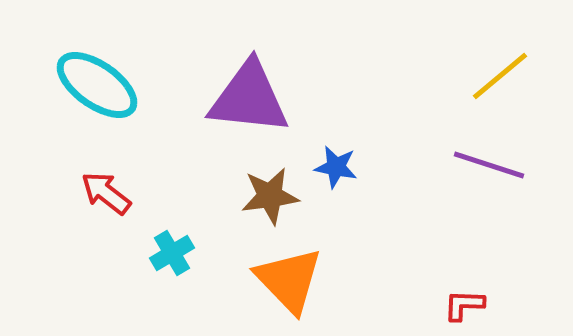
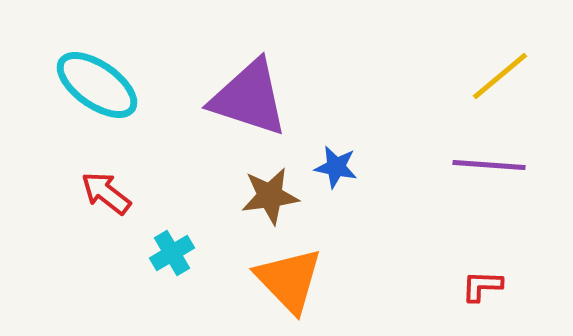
purple triangle: rotated 12 degrees clockwise
purple line: rotated 14 degrees counterclockwise
red L-shape: moved 18 px right, 19 px up
